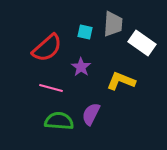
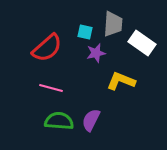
purple star: moved 15 px right, 14 px up; rotated 24 degrees clockwise
purple semicircle: moved 6 px down
